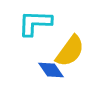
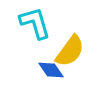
cyan L-shape: rotated 72 degrees clockwise
